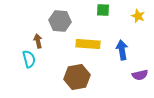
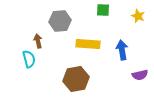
gray hexagon: rotated 10 degrees counterclockwise
brown hexagon: moved 1 px left, 2 px down
